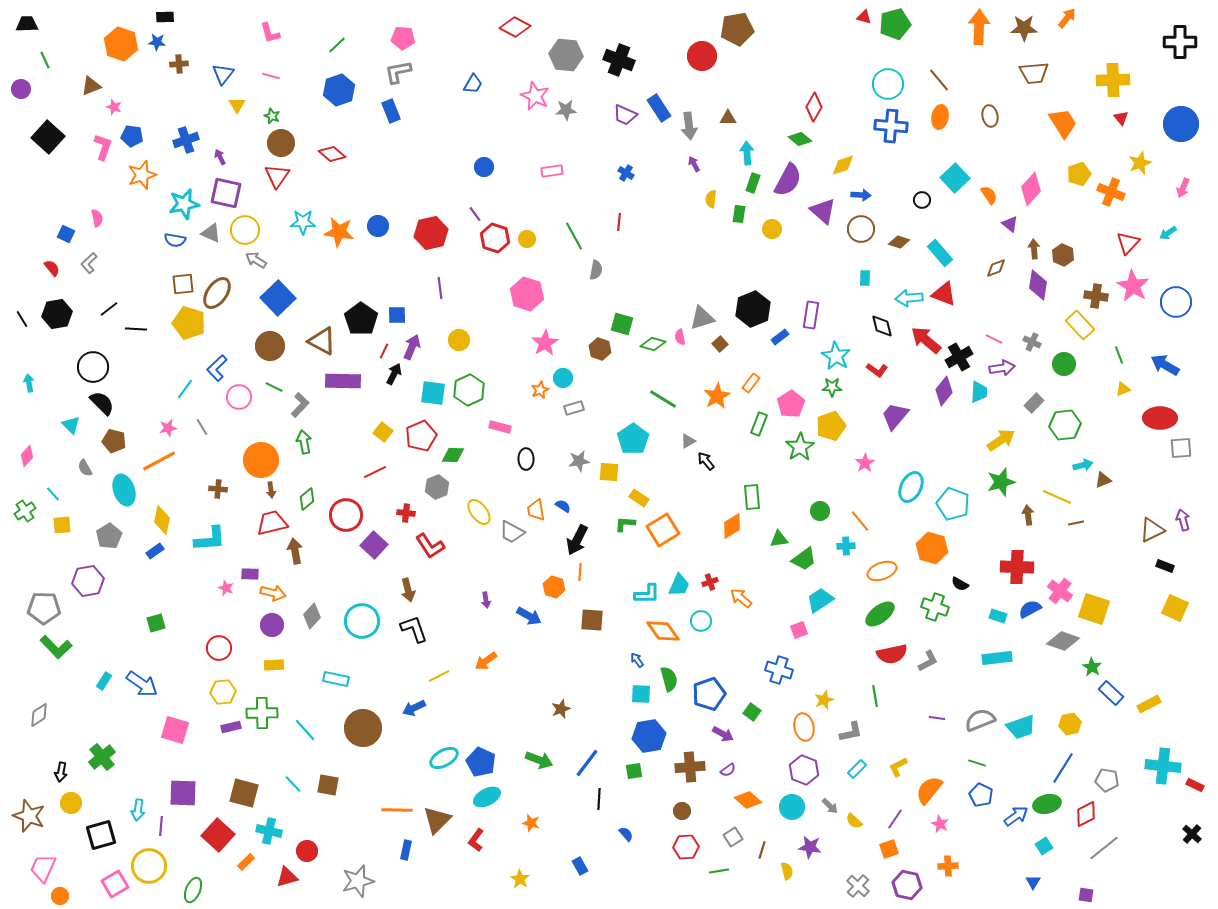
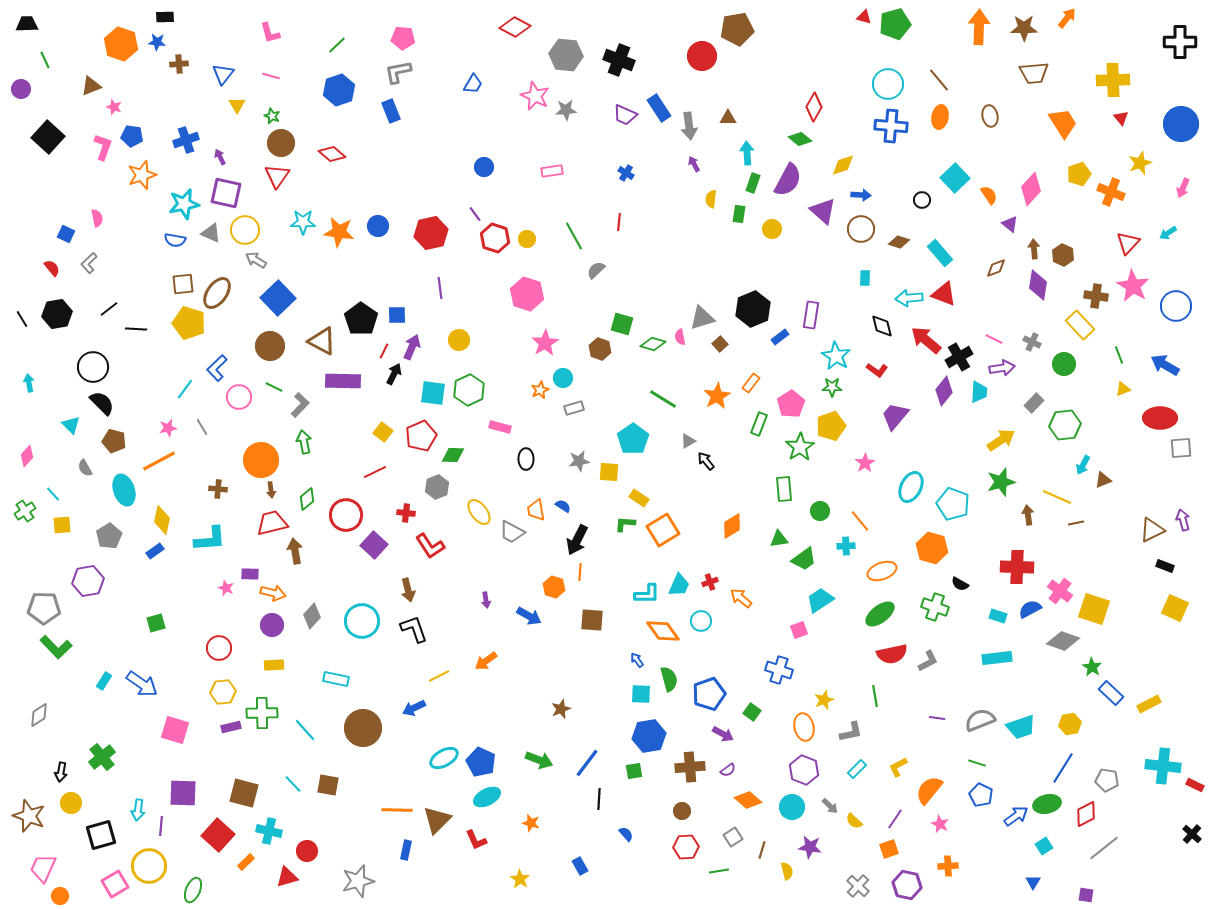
gray semicircle at (596, 270): rotated 144 degrees counterclockwise
blue circle at (1176, 302): moved 4 px down
cyan arrow at (1083, 465): rotated 132 degrees clockwise
green rectangle at (752, 497): moved 32 px right, 8 px up
red L-shape at (476, 840): rotated 60 degrees counterclockwise
